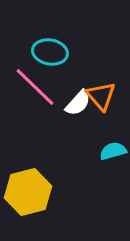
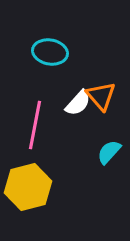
pink line: moved 38 px down; rotated 57 degrees clockwise
cyan semicircle: moved 4 px left, 1 px down; rotated 32 degrees counterclockwise
yellow hexagon: moved 5 px up
